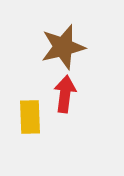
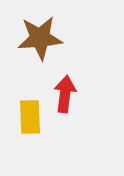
brown star: moved 23 px left, 9 px up; rotated 9 degrees clockwise
